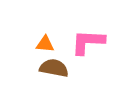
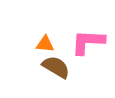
brown semicircle: moved 2 px right, 1 px up; rotated 20 degrees clockwise
